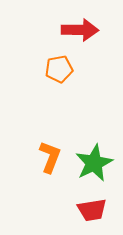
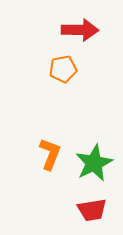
orange pentagon: moved 4 px right
orange L-shape: moved 3 px up
